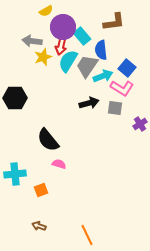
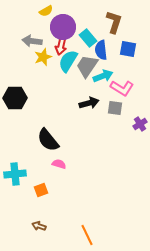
brown L-shape: rotated 65 degrees counterclockwise
cyan rectangle: moved 6 px right, 2 px down
blue square: moved 1 px right, 19 px up; rotated 30 degrees counterclockwise
